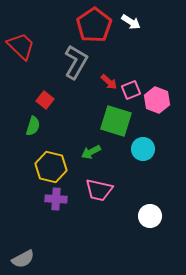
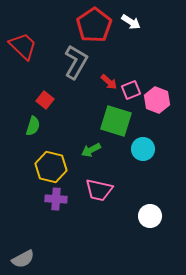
red trapezoid: moved 2 px right
green arrow: moved 2 px up
